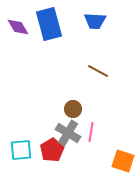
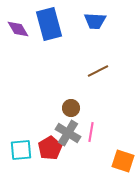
purple diamond: moved 2 px down
brown line: rotated 55 degrees counterclockwise
brown circle: moved 2 px left, 1 px up
red pentagon: moved 2 px left, 2 px up
